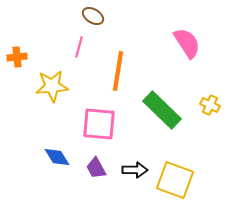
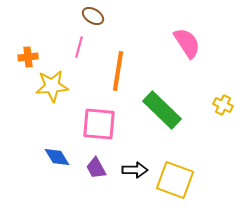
orange cross: moved 11 px right
yellow cross: moved 13 px right
